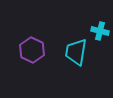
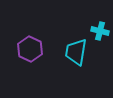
purple hexagon: moved 2 px left, 1 px up
